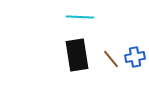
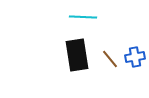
cyan line: moved 3 px right
brown line: moved 1 px left
